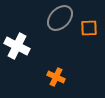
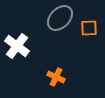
white cross: rotated 10 degrees clockwise
